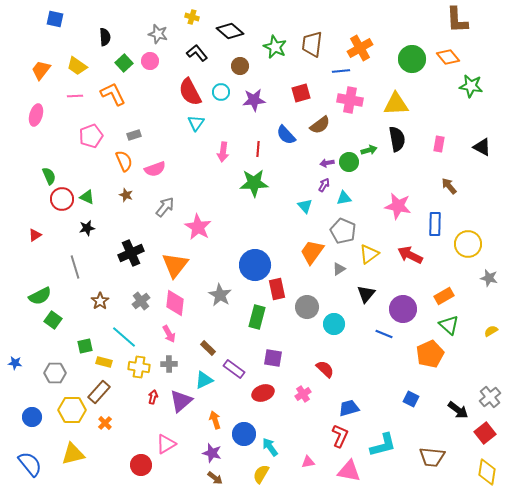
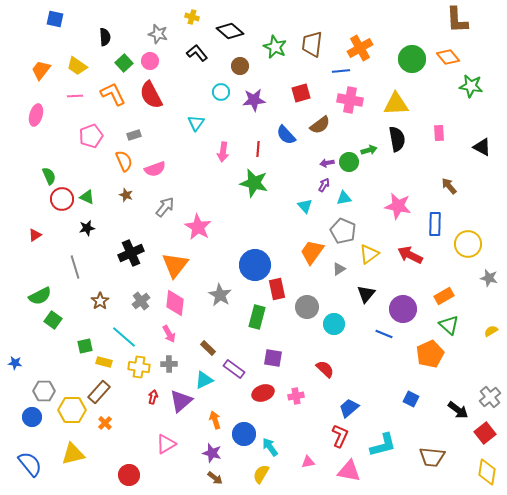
red semicircle at (190, 92): moved 39 px left, 3 px down
pink rectangle at (439, 144): moved 11 px up; rotated 14 degrees counterclockwise
green star at (254, 183): rotated 16 degrees clockwise
gray hexagon at (55, 373): moved 11 px left, 18 px down
pink cross at (303, 394): moved 7 px left, 2 px down; rotated 21 degrees clockwise
blue trapezoid at (349, 408): rotated 25 degrees counterclockwise
red circle at (141, 465): moved 12 px left, 10 px down
